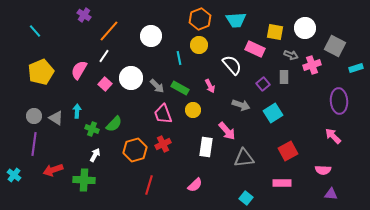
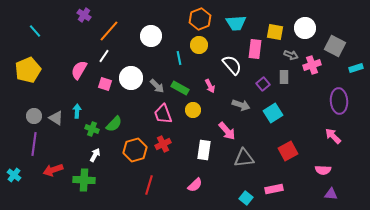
cyan trapezoid at (236, 20): moved 3 px down
pink rectangle at (255, 49): rotated 72 degrees clockwise
yellow pentagon at (41, 72): moved 13 px left, 2 px up
pink square at (105, 84): rotated 24 degrees counterclockwise
white rectangle at (206, 147): moved 2 px left, 3 px down
pink rectangle at (282, 183): moved 8 px left, 6 px down; rotated 12 degrees counterclockwise
